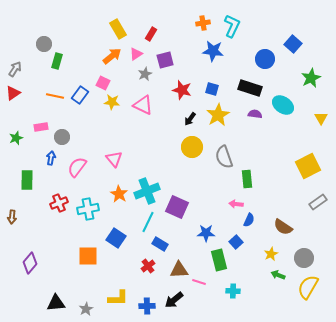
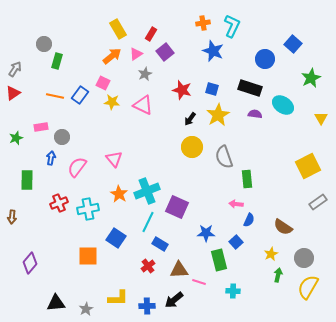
blue star at (213, 51): rotated 15 degrees clockwise
purple square at (165, 60): moved 8 px up; rotated 24 degrees counterclockwise
green arrow at (278, 275): rotated 80 degrees clockwise
